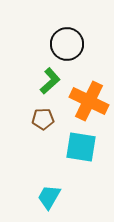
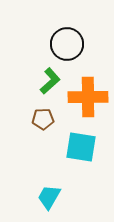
orange cross: moved 1 px left, 4 px up; rotated 27 degrees counterclockwise
